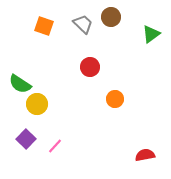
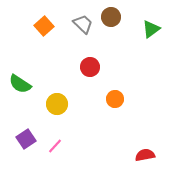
orange square: rotated 30 degrees clockwise
green triangle: moved 5 px up
yellow circle: moved 20 px right
purple square: rotated 12 degrees clockwise
